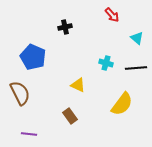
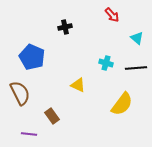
blue pentagon: moved 1 px left
brown rectangle: moved 18 px left
